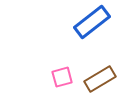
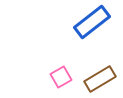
pink square: moved 1 px left; rotated 15 degrees counterclockwise
